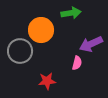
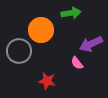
gray circle: moved 1 px left
pink semicircle: rotated 128 degrees clockwise
red star: rotated 18 degrees clockwise
